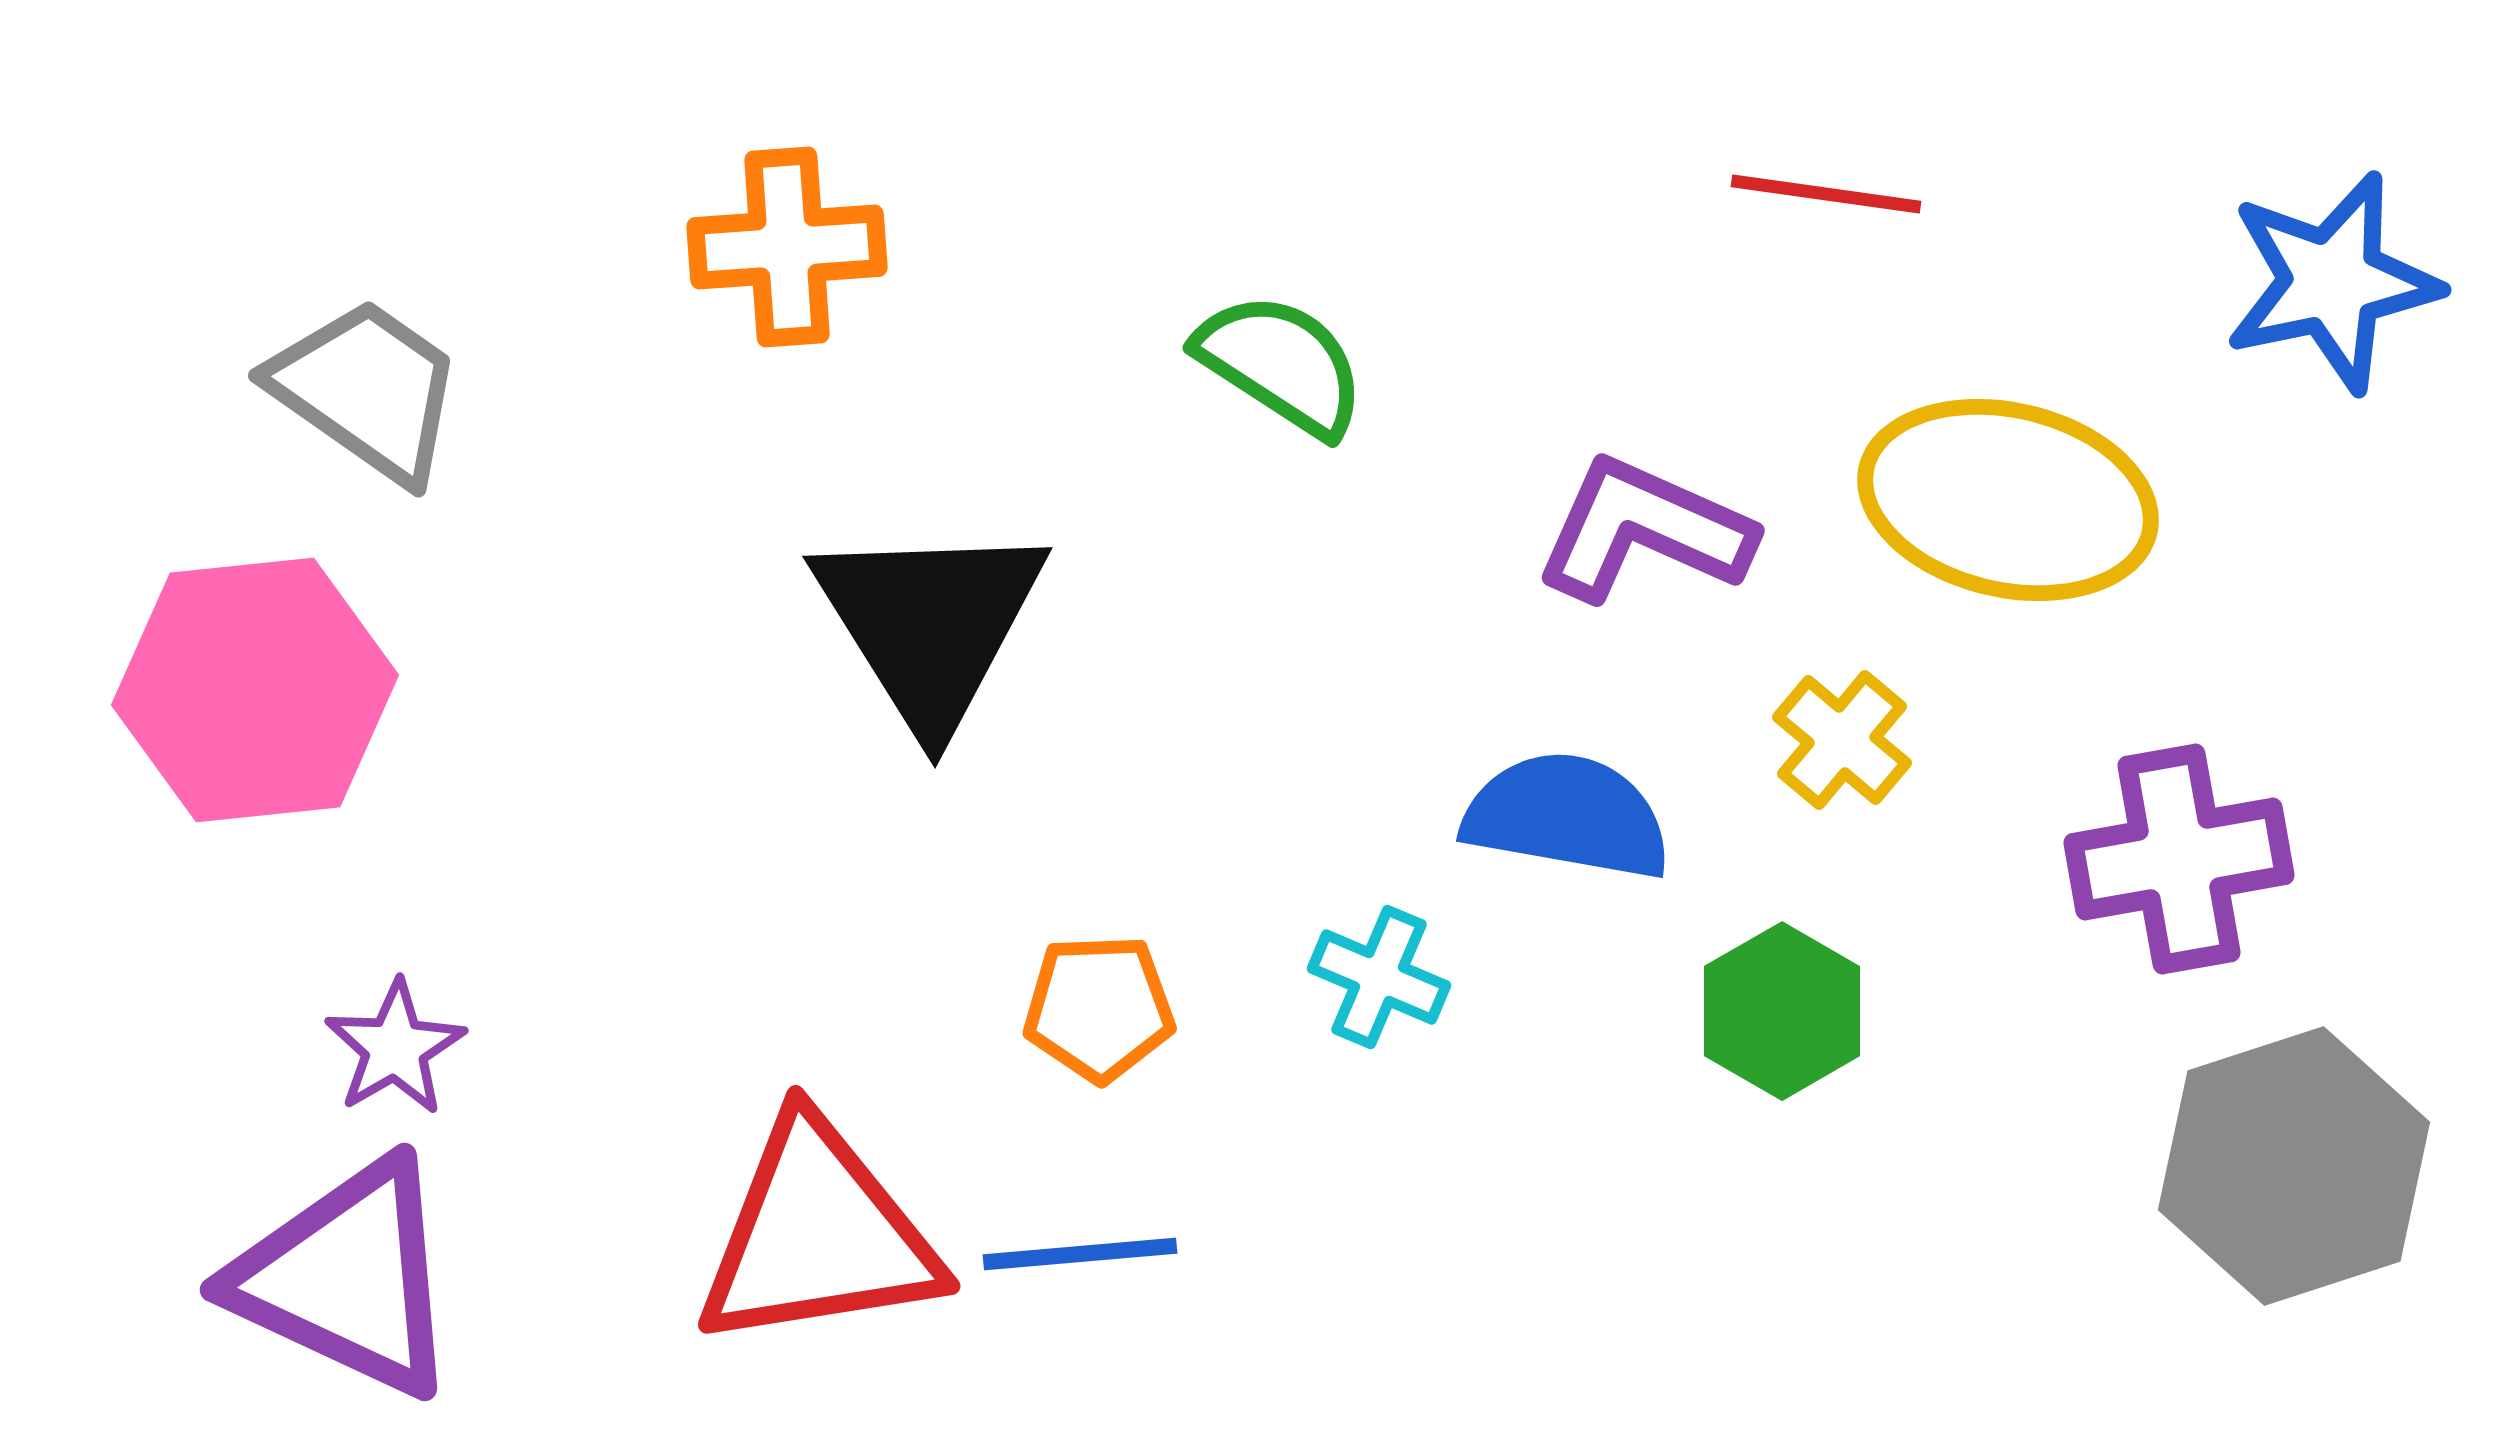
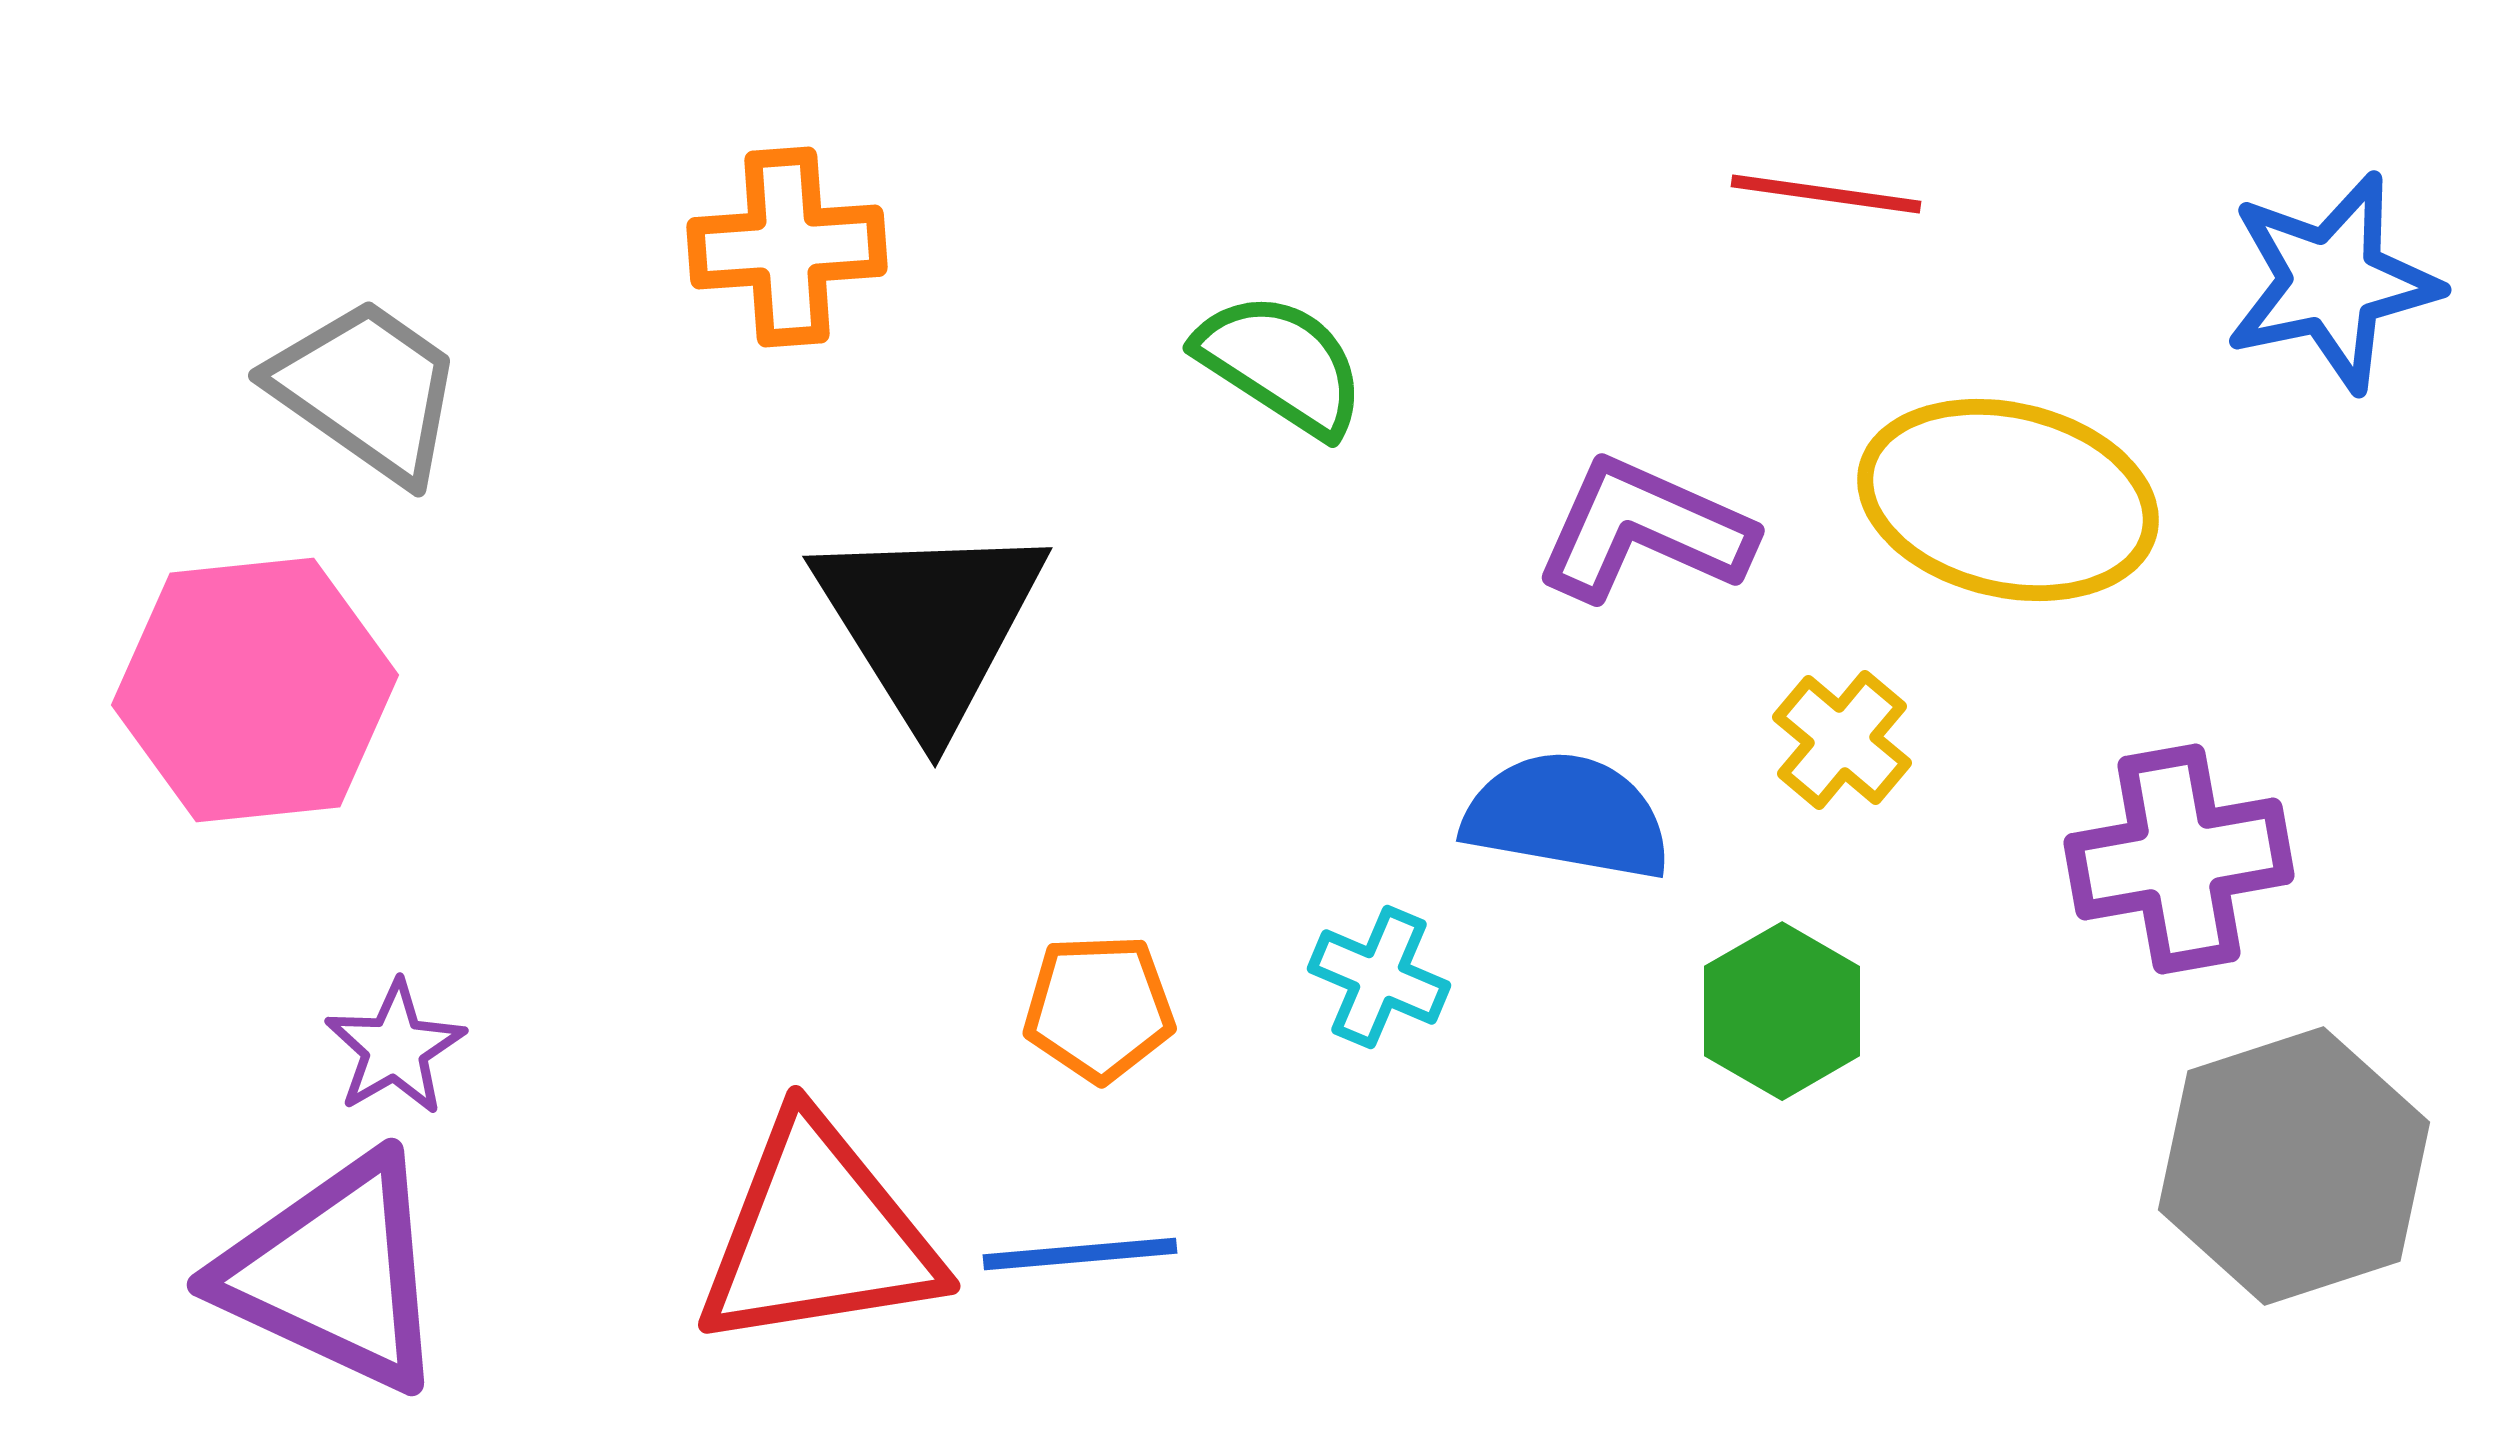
purple triangle: moved 13 px left, 5 px up
